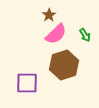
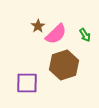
brown star: moved 11 px left, 11 px down
